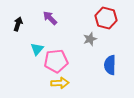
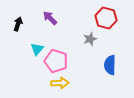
pink pentagon: rotated 25 degrees clockwise
